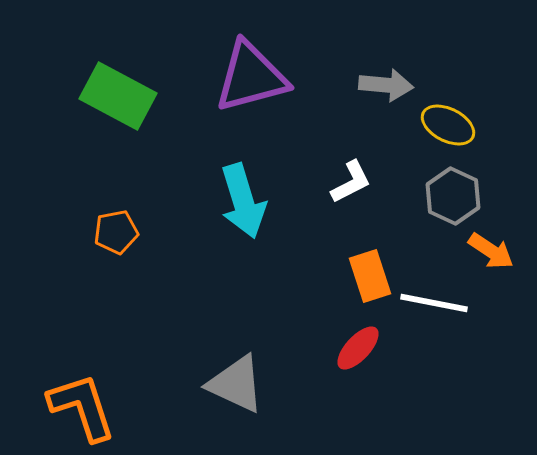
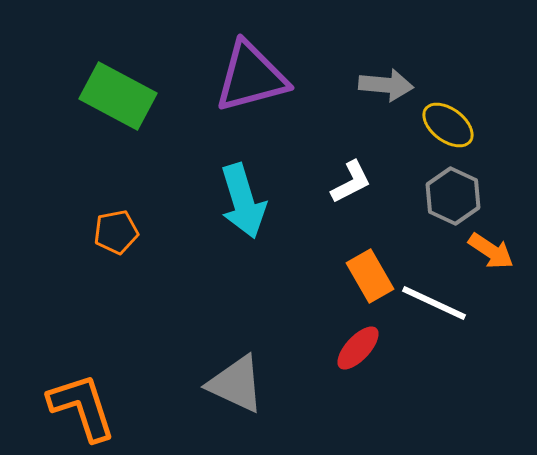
yellow ellipse: rotated 10 degrees clockwise
orange rectangle: rotated 12 degrees counterclockwise
white line: rotated 14 degrees clockwise
